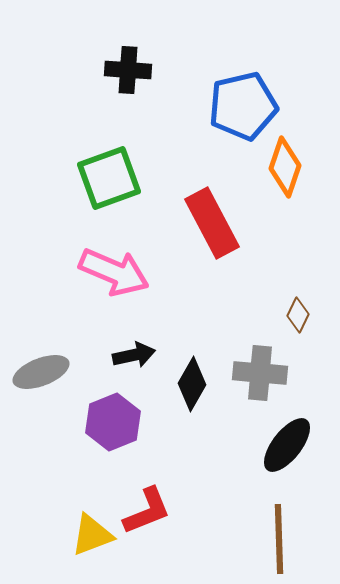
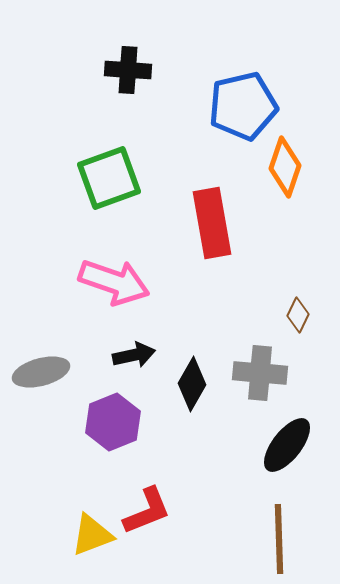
red rectangle: rotated 18 degrees clockwise
pink arrow: moved 10 px down; rotated 4 degrees counterclockwise
gray ellipse: rotated 6 degrees clockwise
